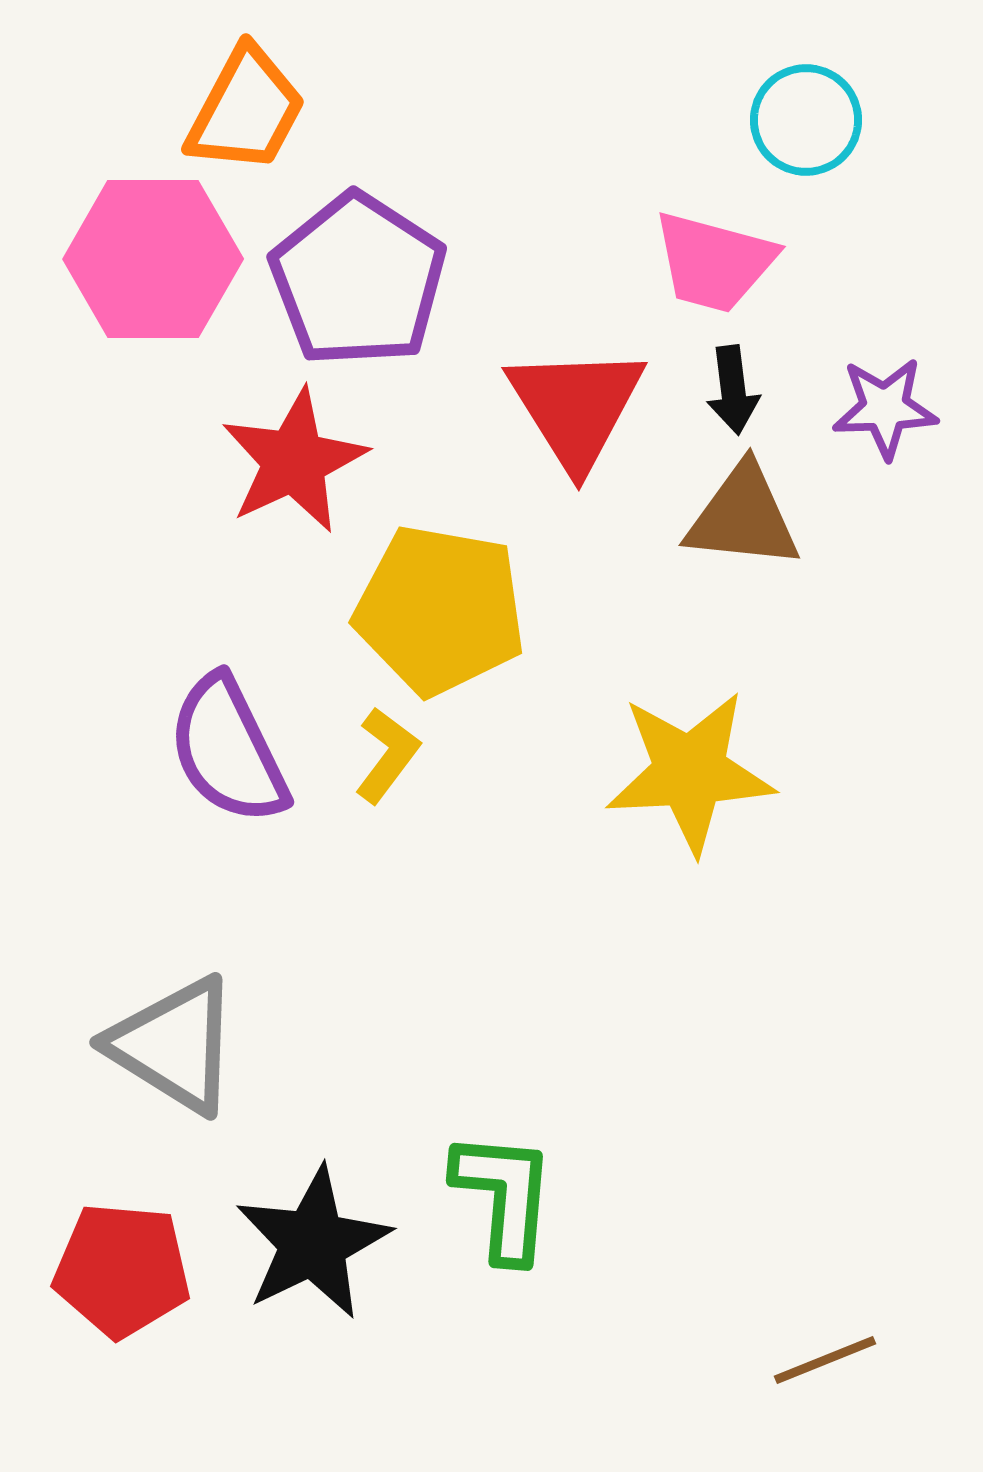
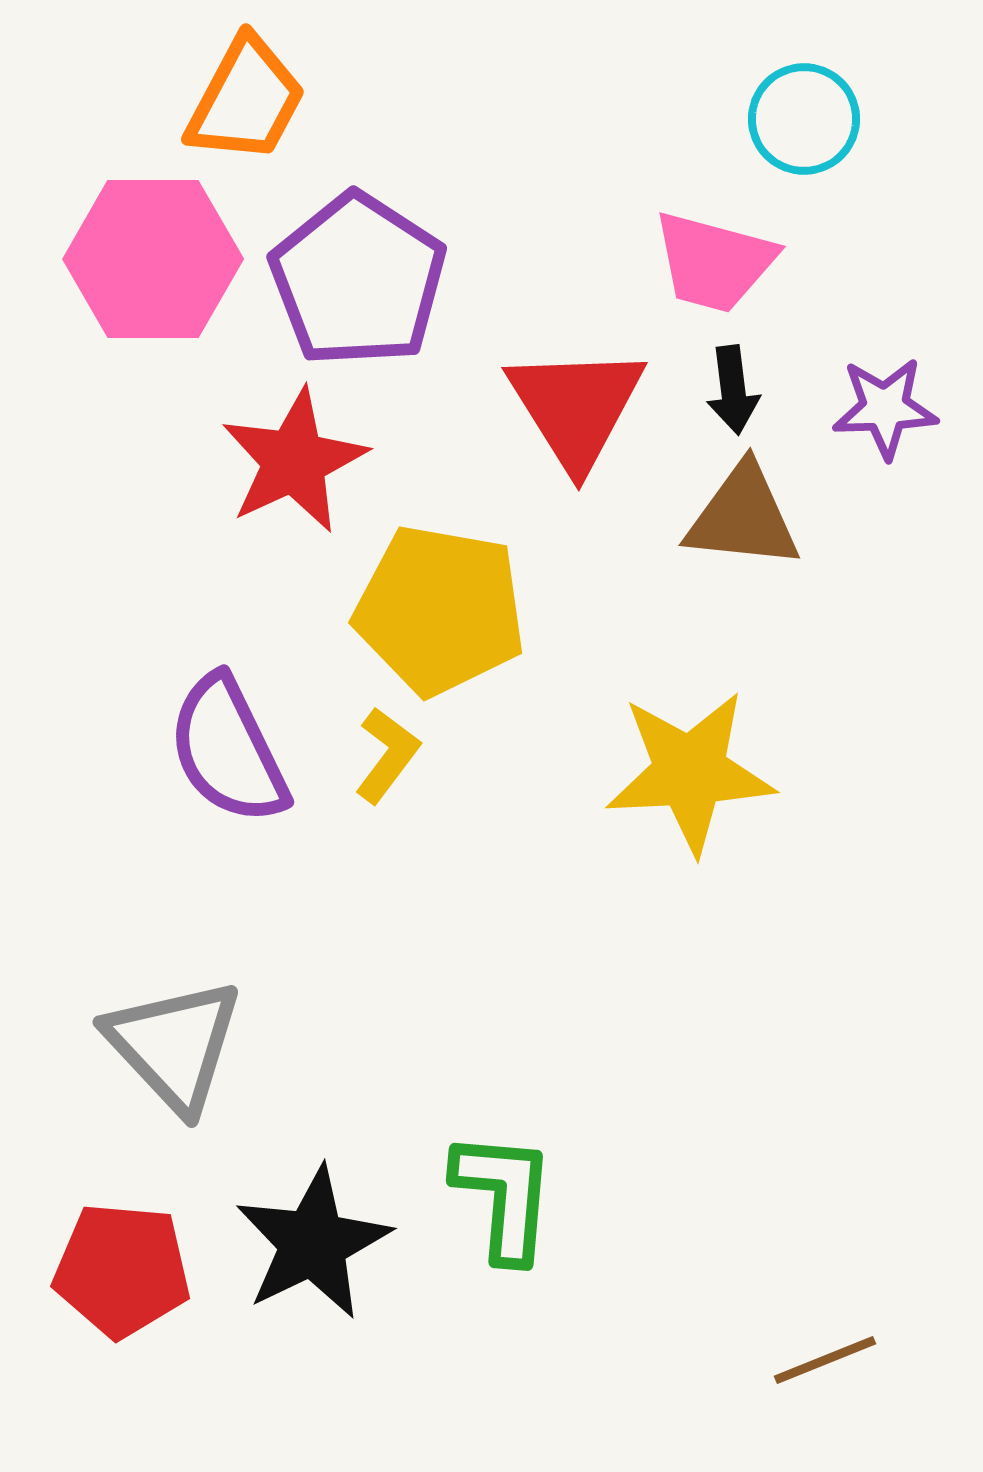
orange trapezoid: moved 10 px up
cyan circle: moved 2 px left, 1 px up
gray triangle: rotated 15 degrees clockwise
